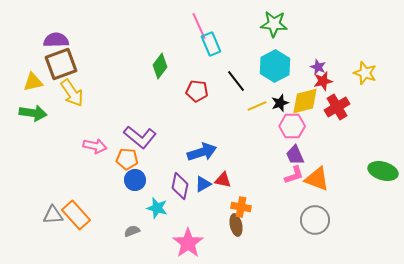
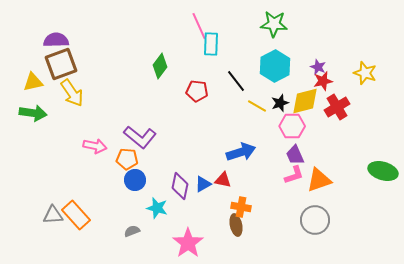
cyan rectangle: rotated 25 degrees clockwise
yellow line: rotated 54 degrees clockwise
blue arrow: moved 39 px right
orange triangle: moved 2 px right, 1 px down; rotated 40 degrees counterclockwise
